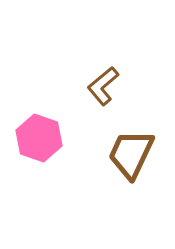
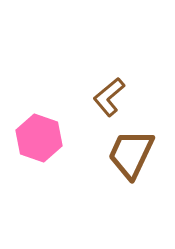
brown L-shape: moved 6 px right, 11 px down
